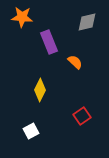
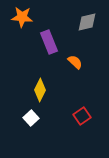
white square: moved 13 px up; rotated 14 degrees counterclockwise
